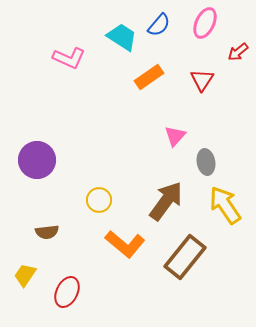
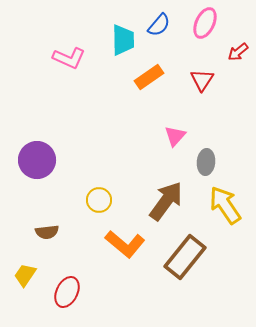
cyan trapezoid: moved 1 px right, 3 px down; rotated 56 degrees clockwise
gray ellipse: rotated 15 degrees clockwise
